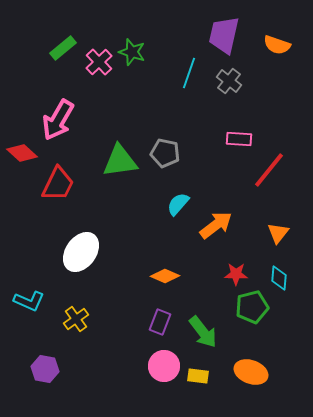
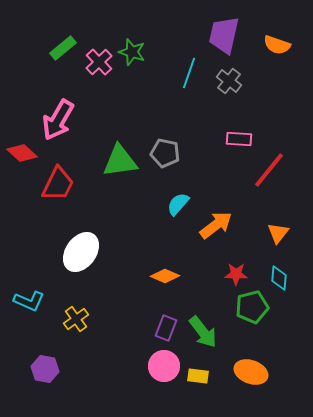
purple rectangle: moved 6 px right, 6 px down
